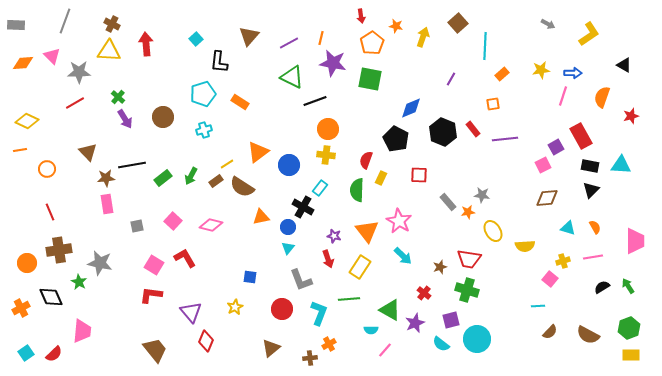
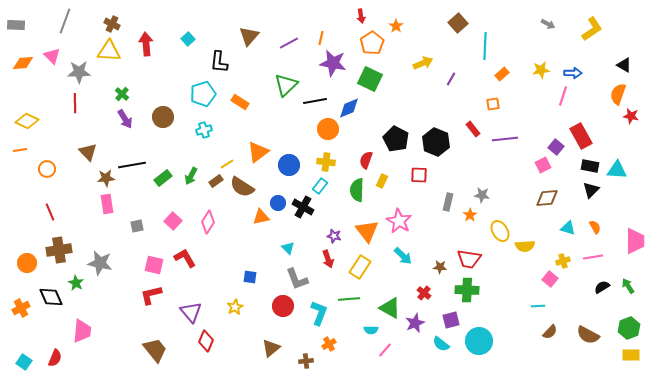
orange star at (396, 26): rotated 24 degrees clockwise
yellow L-shape at (589, 34): moved 3 px right, 5 px up
yellow arrow at (423, 37): moved 26 px down; rotated 48 degrees clockwise
cyan square at (196, 39): moved 8 px left
green triangle at (292, 77): moved 6 px left, 8 px down; rotated 50 degrees clockwise
green square at (370, 79): rotated 15 degrees clockwise
green cross at (118, 97): moved 4 px right, 3 px up
orange semicircle at (602, 97): moved 16 px right, 3 px up
black line at (315, 101): rotated 10 degrees clockwise
red line at (75, 103): rotated 60 degrees counterclockwise
blue diamond at (411, 108): moved 62 px left
red star at (631, 116): rotated 28 degrees clockwise
black hexagon at (443, 132): moved 7 px left, 10 px down
purple square at (556, 147): rotated 21 degrees counterclockwise
yellow cross at (326, 155): moved 7 px down
cyan triangle at (621, 165): moved 4 px left, 5 px down
yellow rectangle at (381, 178): moved 1 px right, 3 px down
cyan rectangle at (320, 188): moved 2 px up
gray rectangle at (448, 202): rotated 54 degrees clockwise
orange star at (468, 212): moved 2 px right, 3 px down; rotated 24 degrees counterclockwise
pink diamond at (211, 225): moved 3 px left, 3 px up; rotated 70 degrees counterclockwise
blue circle at (288, 227): moved 10 px left, 24 px up
yellow ellipse at (493, 231): moved 7 px right
cyan triangle at (288, 248): rotated 24 degrees counterclockwise
pink square at (154, 265): rotated 18 degrees counterclockwise
brown star at (440, 267): rotated 24 degrees clockwise
gray L-shape at (301, 280): moved 4 px left, 1 px up
green star at (79, 282): moved 3 px left, 1 px down
green cross at (467, 290): rotated 15 degrees counterclockwise
red L-shape at (151, 295): rotated 20 degrees counterclockwise
red circle at (282, 309): moved 1 px right, 3 px up
green triangle at (390, 310): moved 2 px up
cyan circle at (477, 339): moved 2 px right, 2 px down
cyan square at (26, 353): moved 2 px left, 9 px down; rotated 21 degrees counterclockwise
red semicircle at (54, 354): moved 1 px right, 4 px down; rotated 24 degrees counterclockwise
brown cross at (310, 358): moved 4 px left, 3 px down
